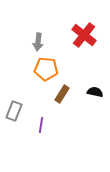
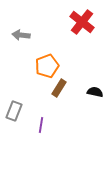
red cross: moved 2 px left, 13 px up
gray arrow: moved 17 px left, 7 px up; rotated 90 degrees clockwise
orange pentagon: moved 1 px right, 3 px up; rotated 25 degrees counterclockwise
brown rectangle: moved 3 px left, 6 px up
